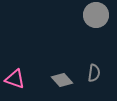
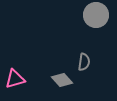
gray semicircle: moved 10 px left, 11 px up
pink triangle: rotated 35 degrees counterclockwise
